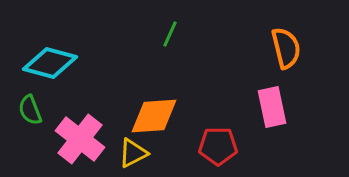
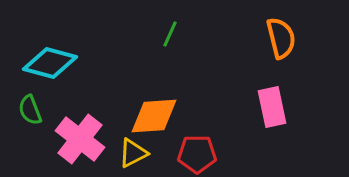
orange semicircle: moved 5 px left, 10 px up
red pentagon: moved 21 px left, 8 px down
